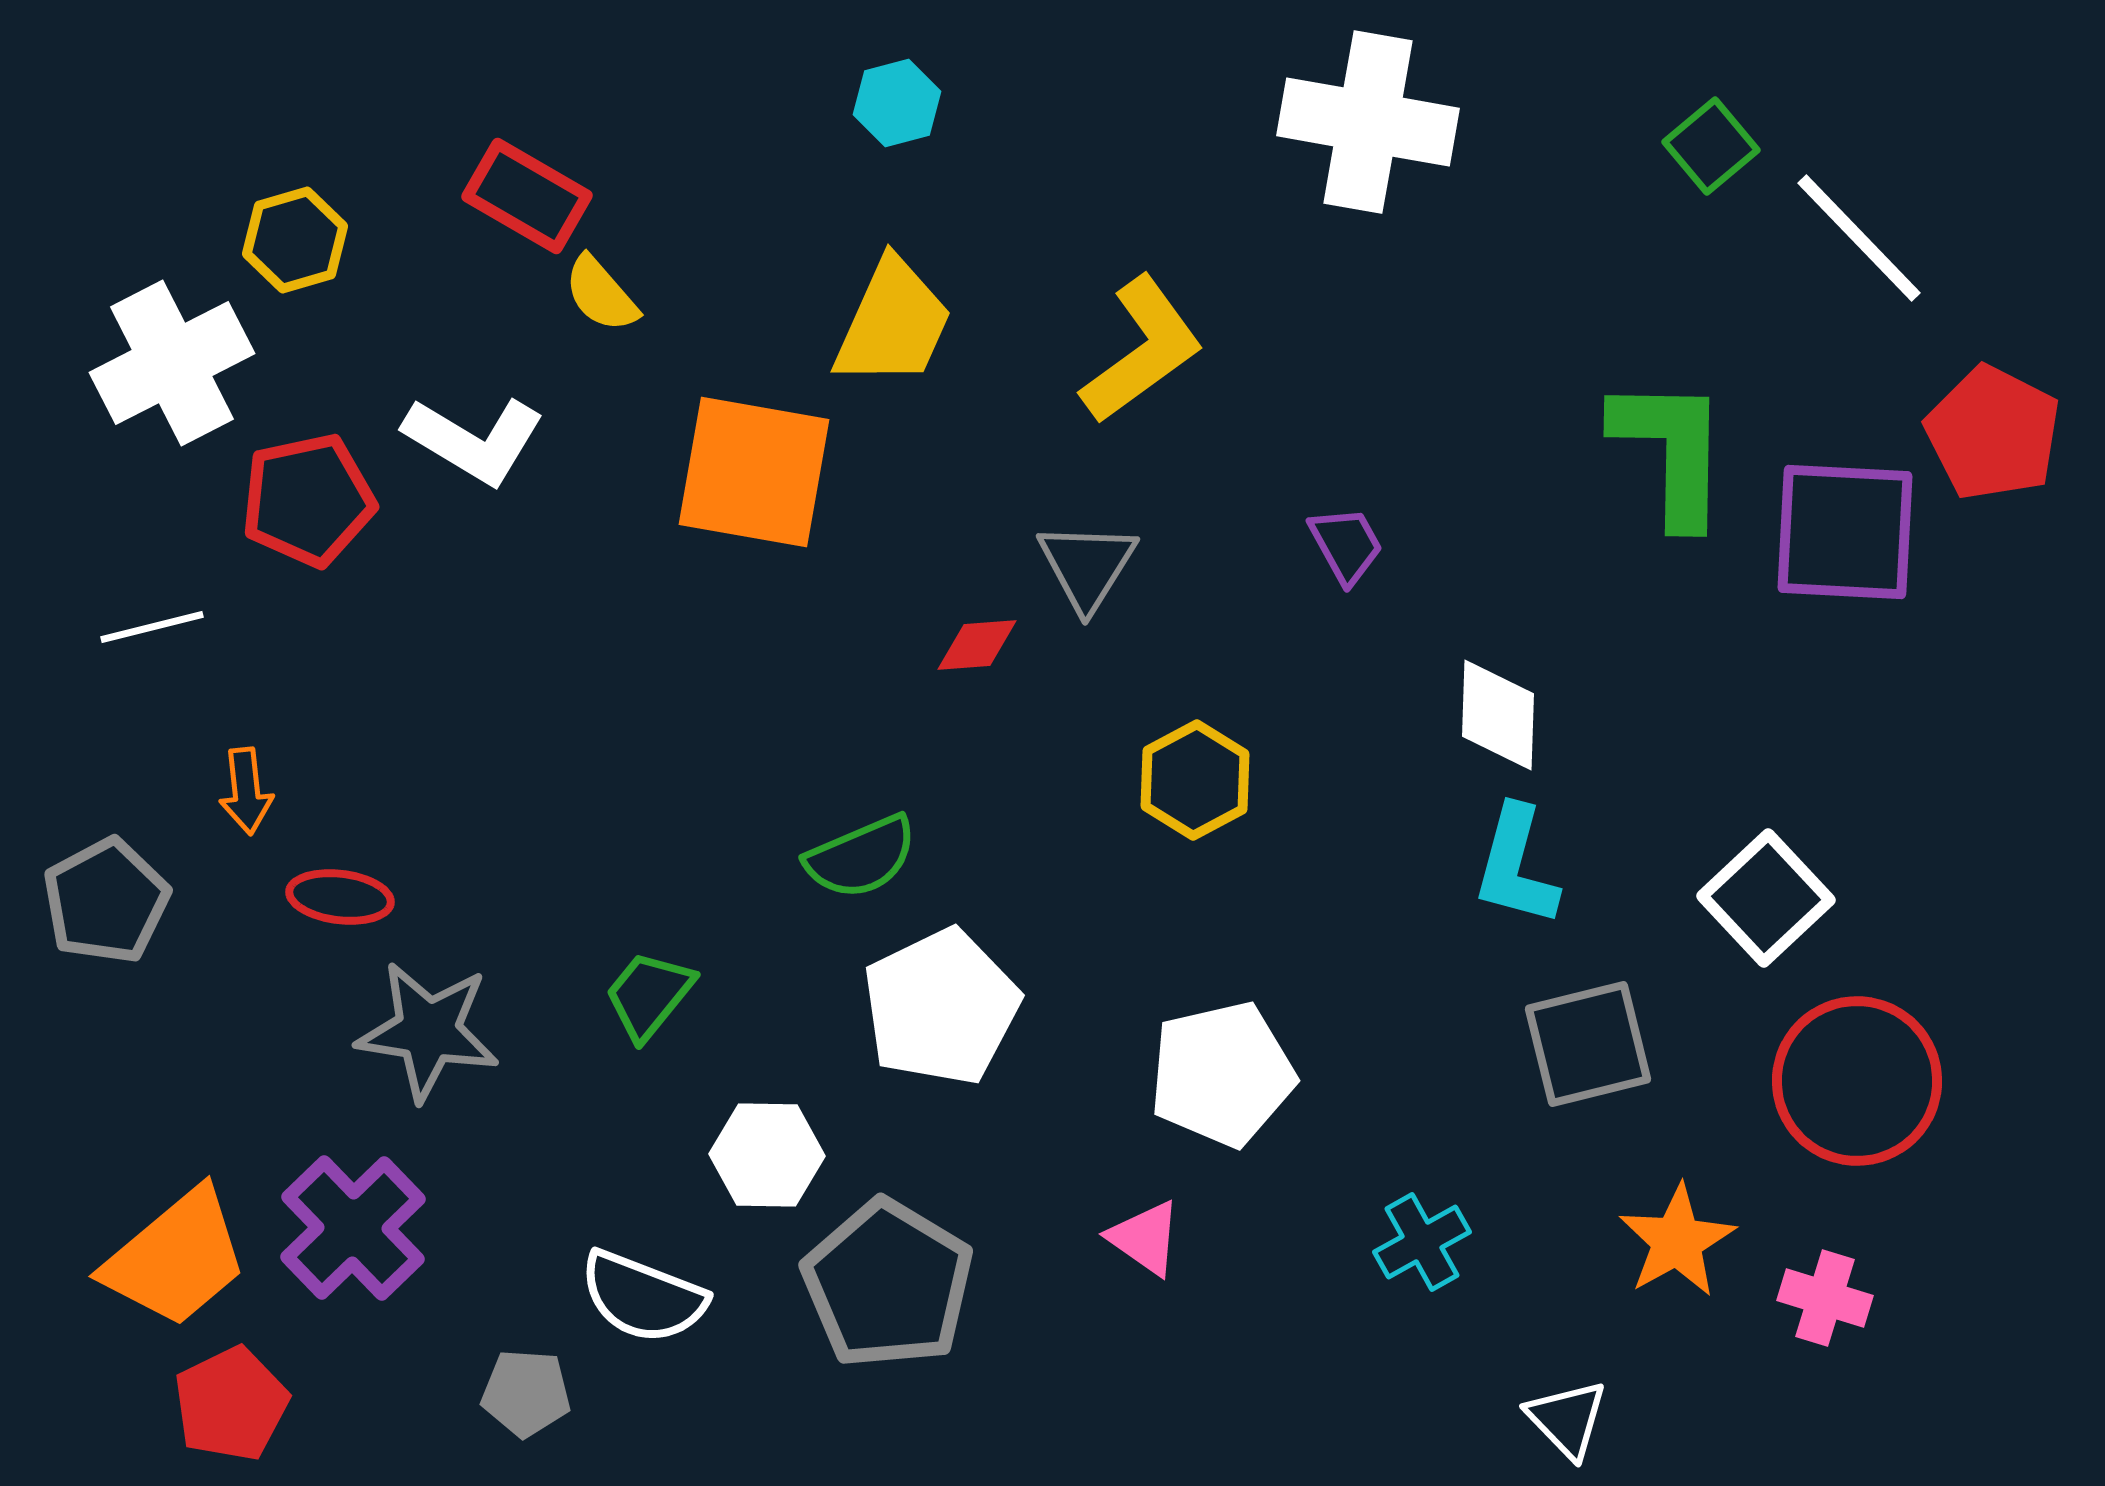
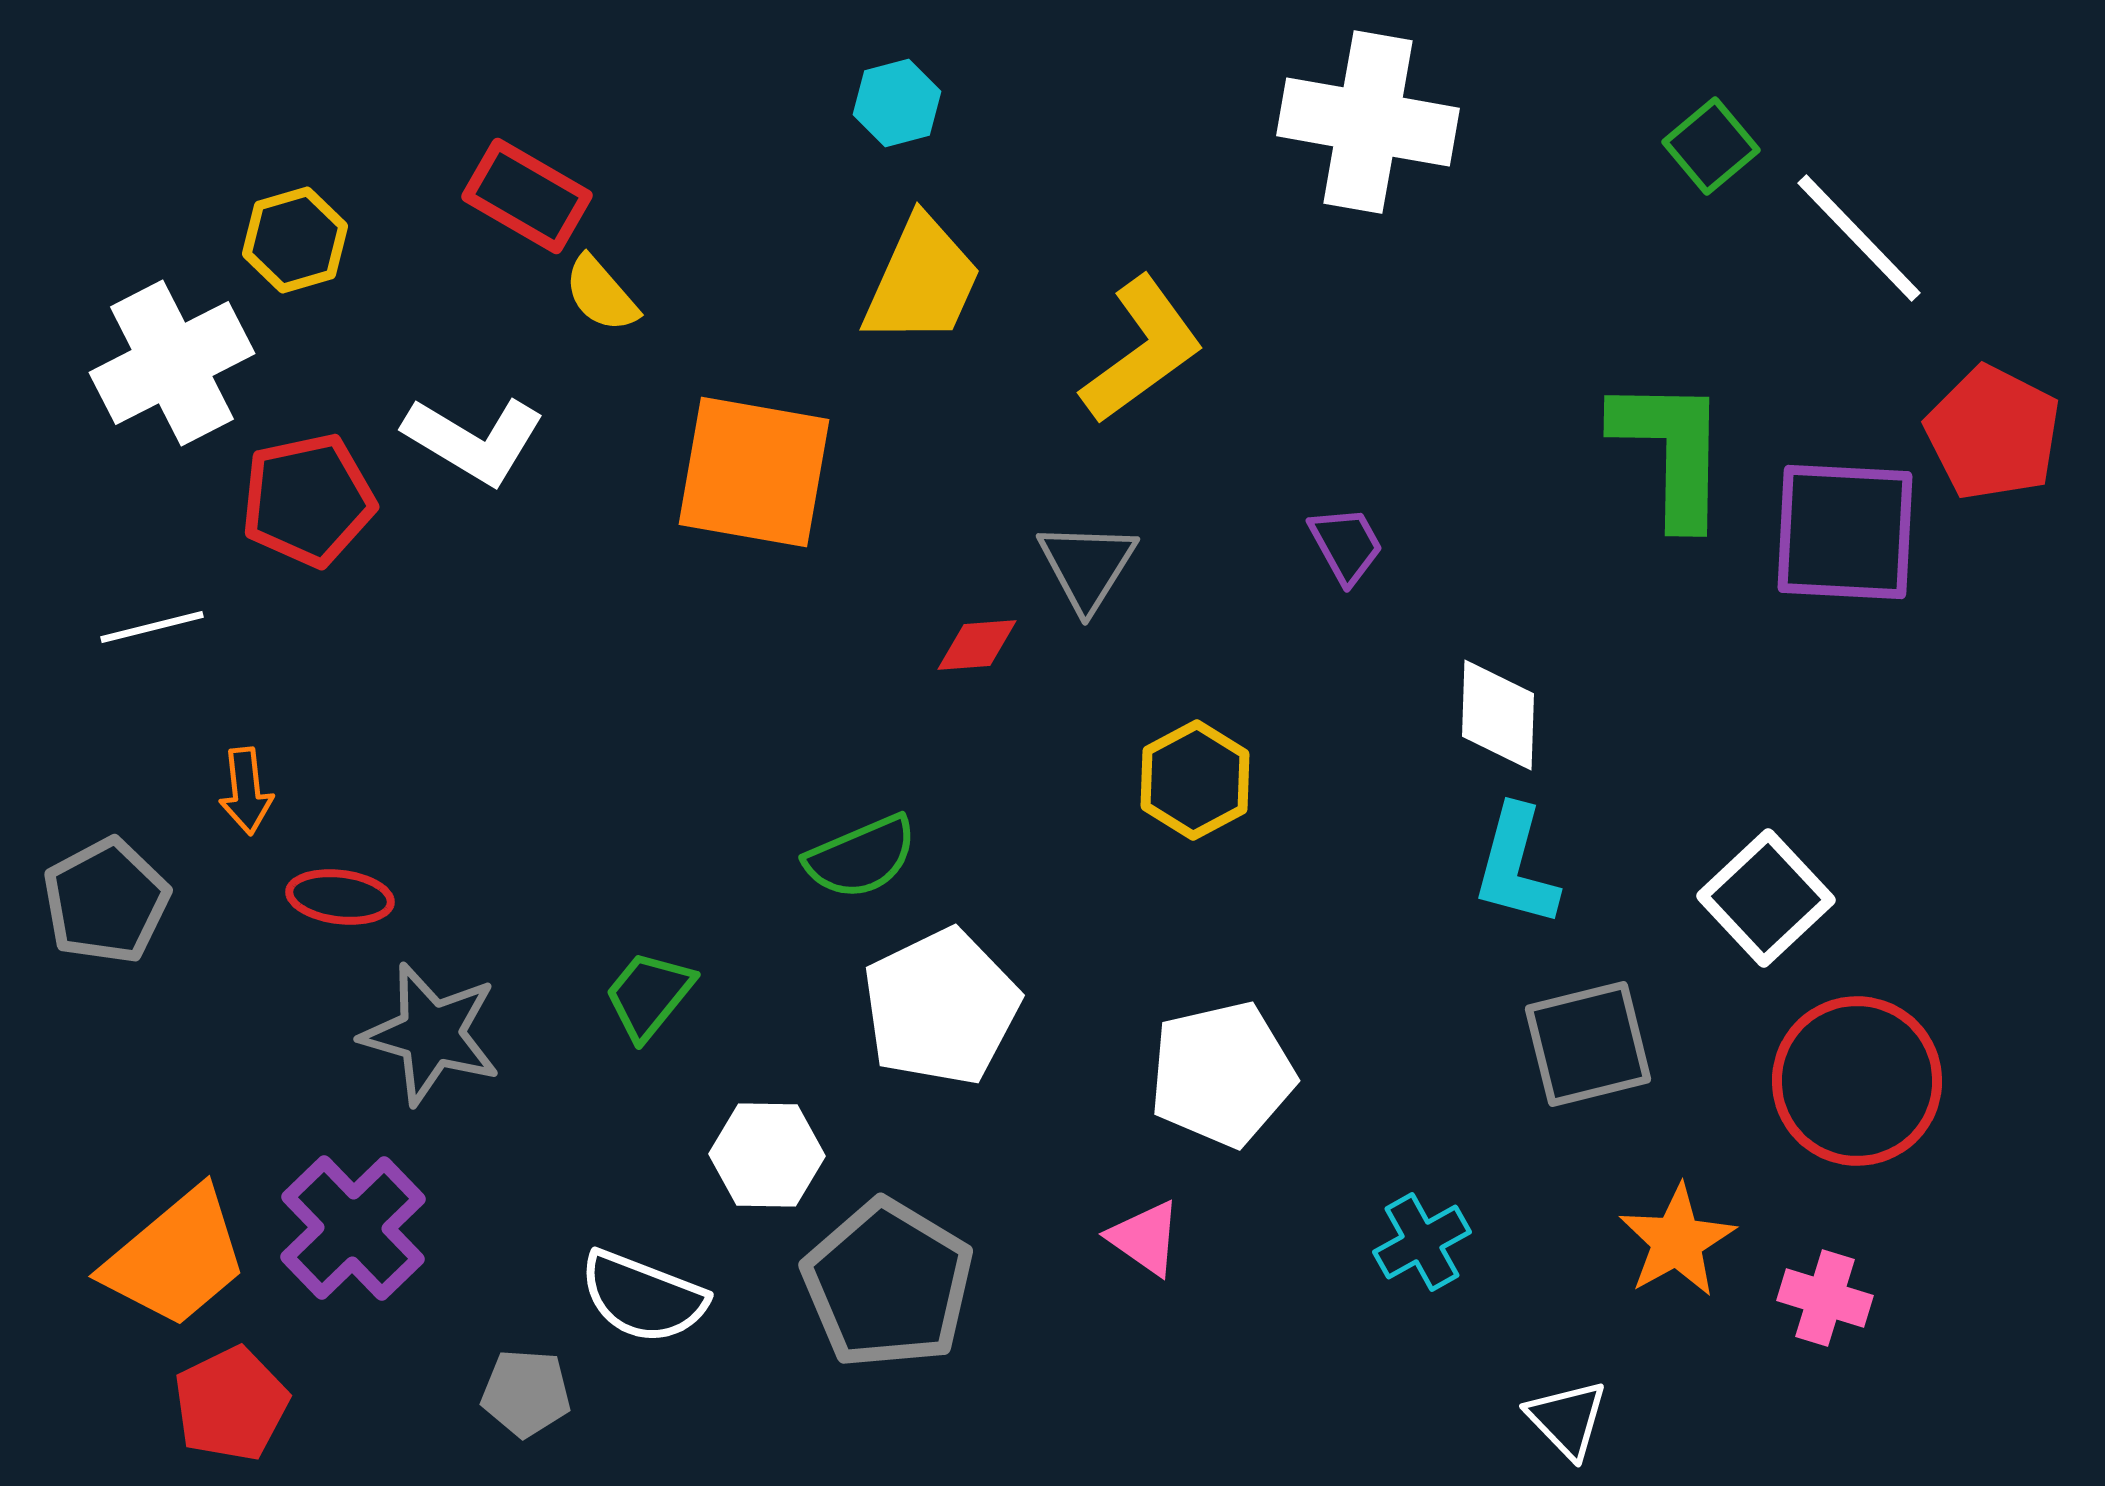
yellow trapezoid at (893, 323): moved 29 px right, 42 px up
gray star at (428, 1031): moved 3 px right, 3 px down; rotated 7 degrees clockwise
